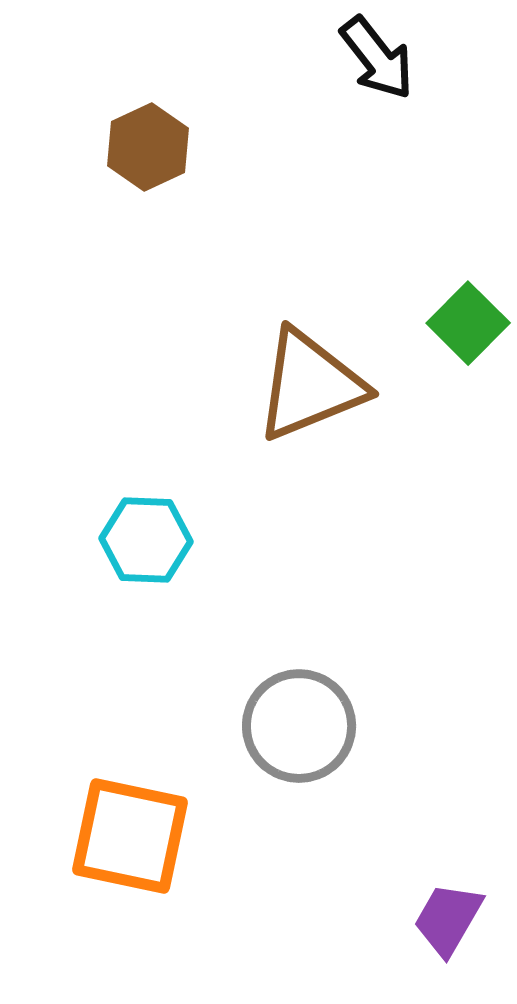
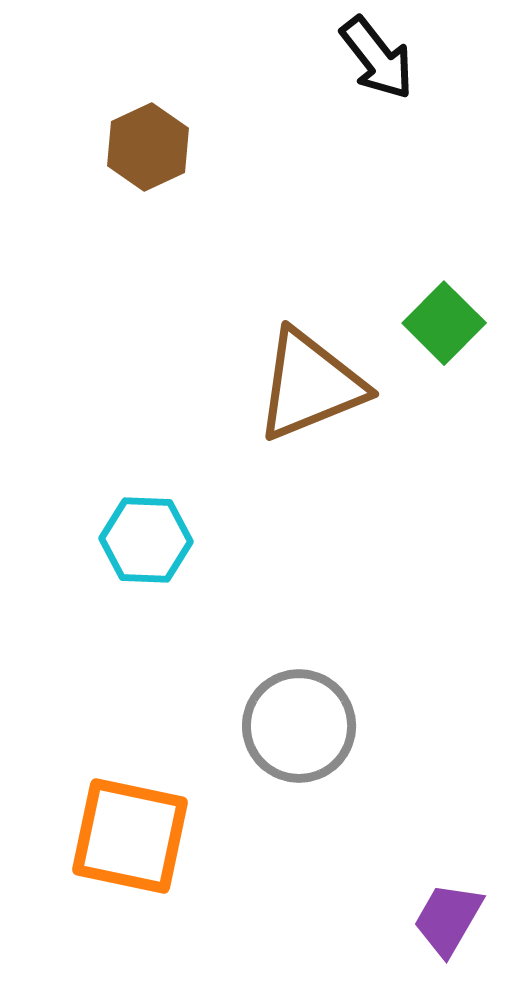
green square: moved 24 px left
